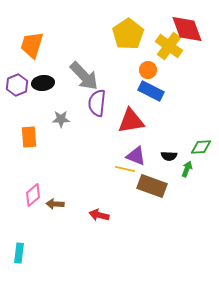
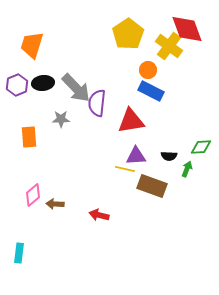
gray arrow: moved 8 px left, 12 px down
purple triangle: rotated 25 degrees counterclockwise
